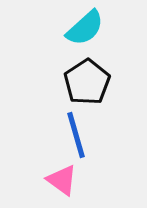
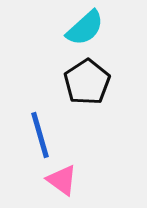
blue line: moved 36 px left
